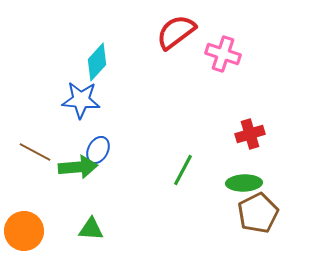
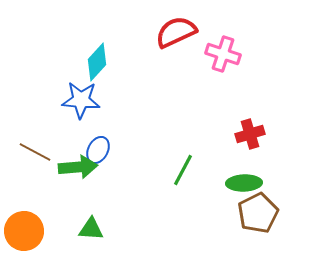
red semicircle: rotated 12 degrees clockwise
